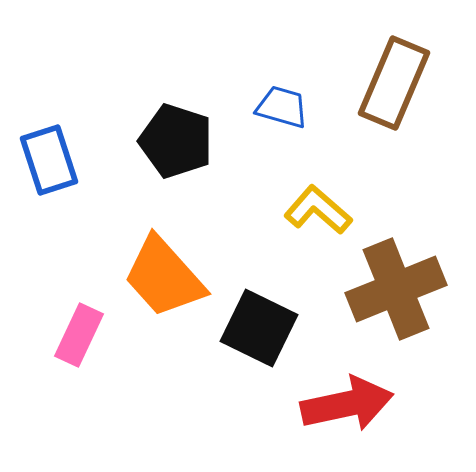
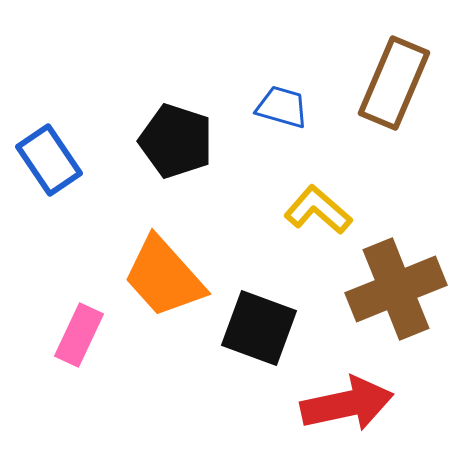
blue rectangle: rotated 16 degrees counterclockwise
black square: rotated 6 degrees counterclockwise
